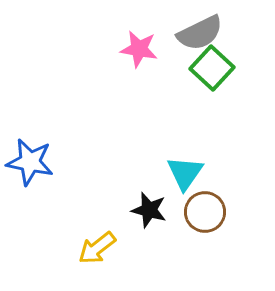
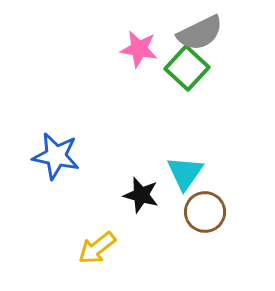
green square: moved 25 px left
blue star: moved 26 px right, 6 px up
black star: moved 8 px left, 15 px up
